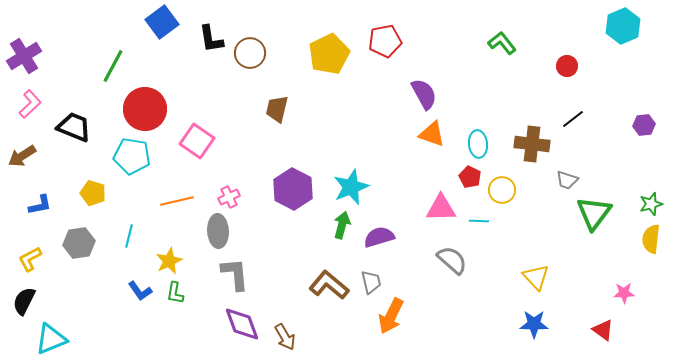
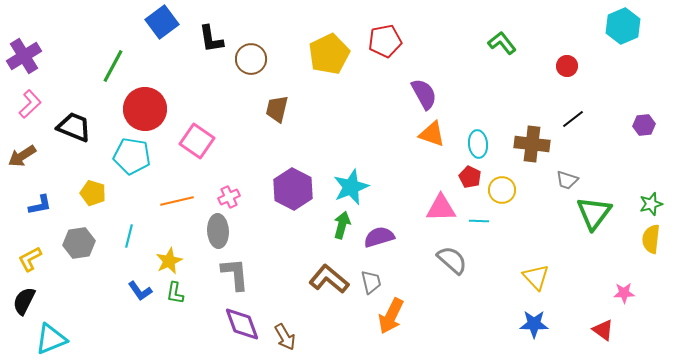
brown circle at (250, 53): moved 1 px right, 6 px down
brown L-shape at (329, 285): moved 6 px up
